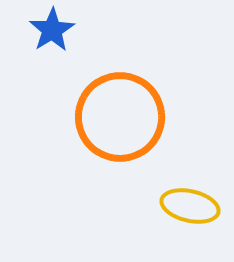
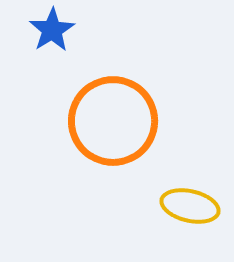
orange circle: moved 7 px left, 4 px down
